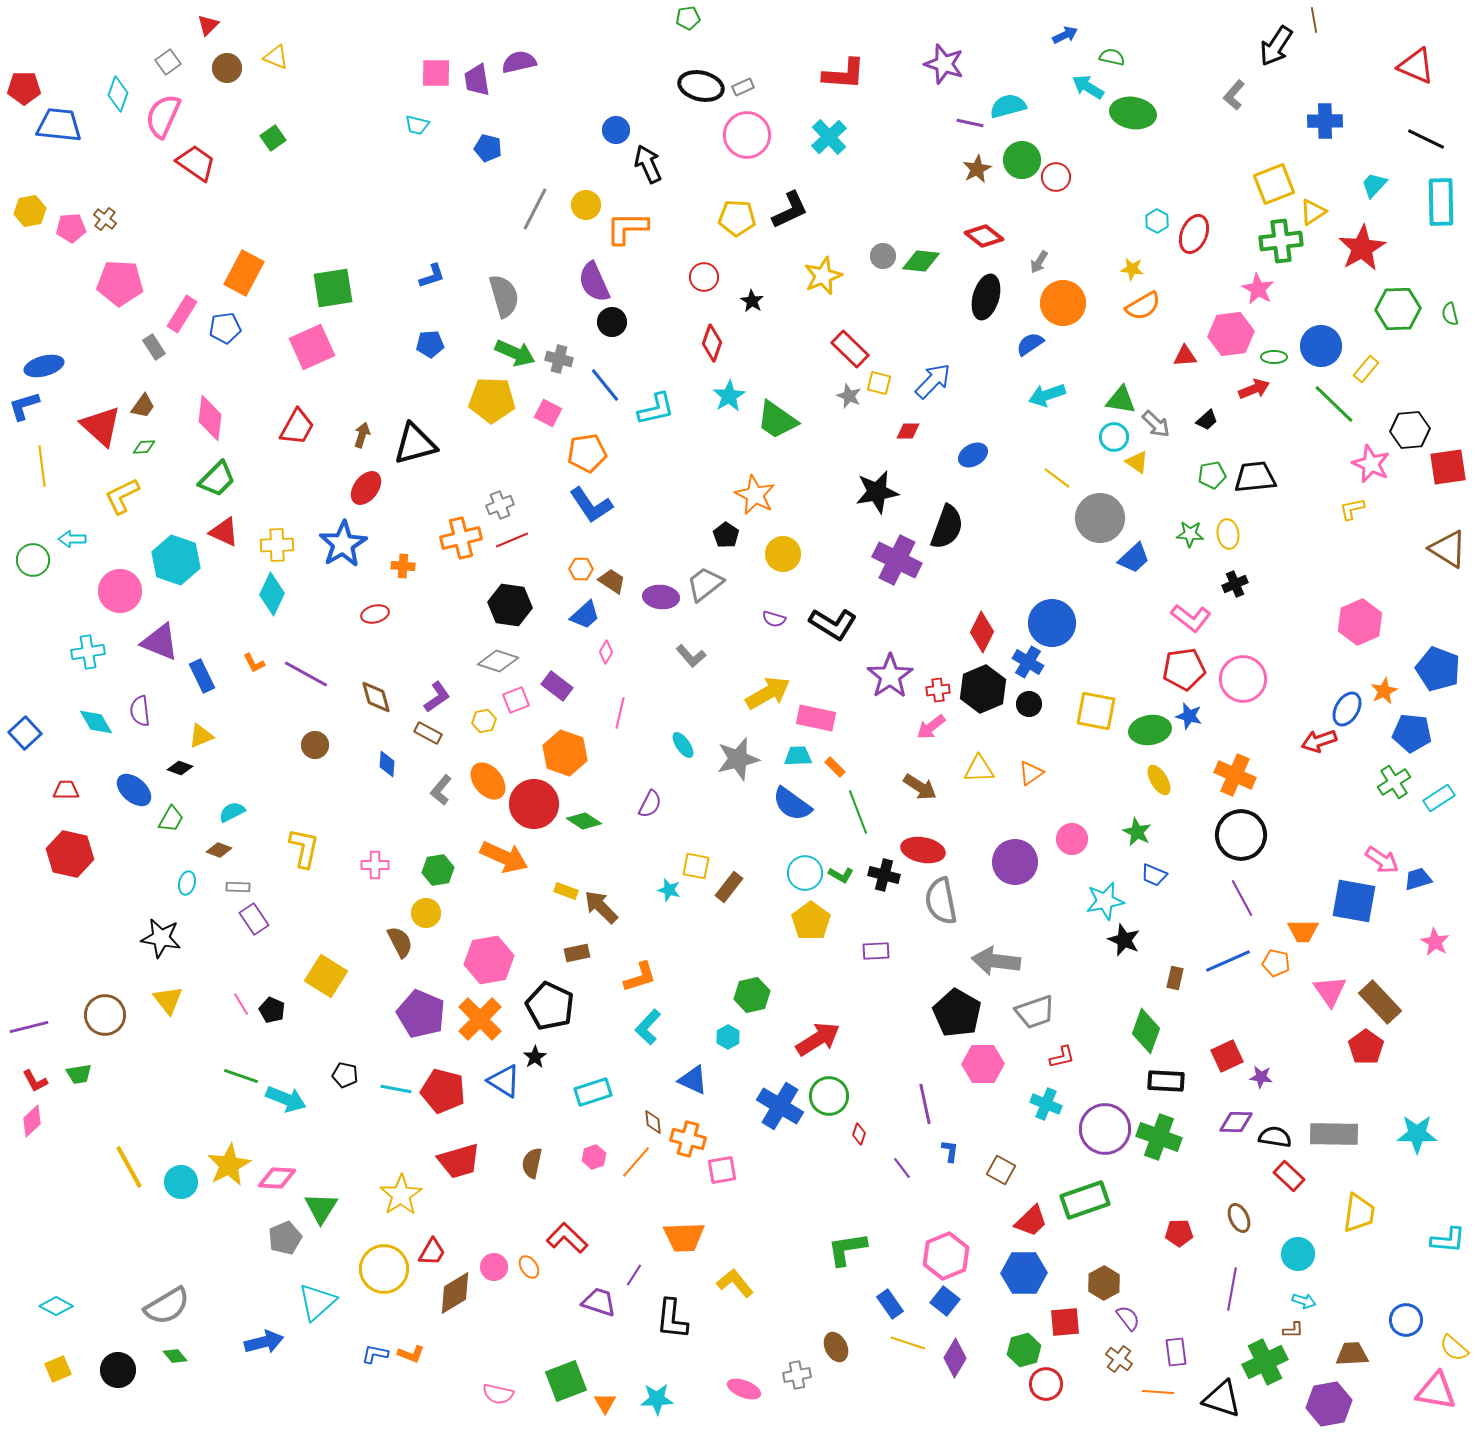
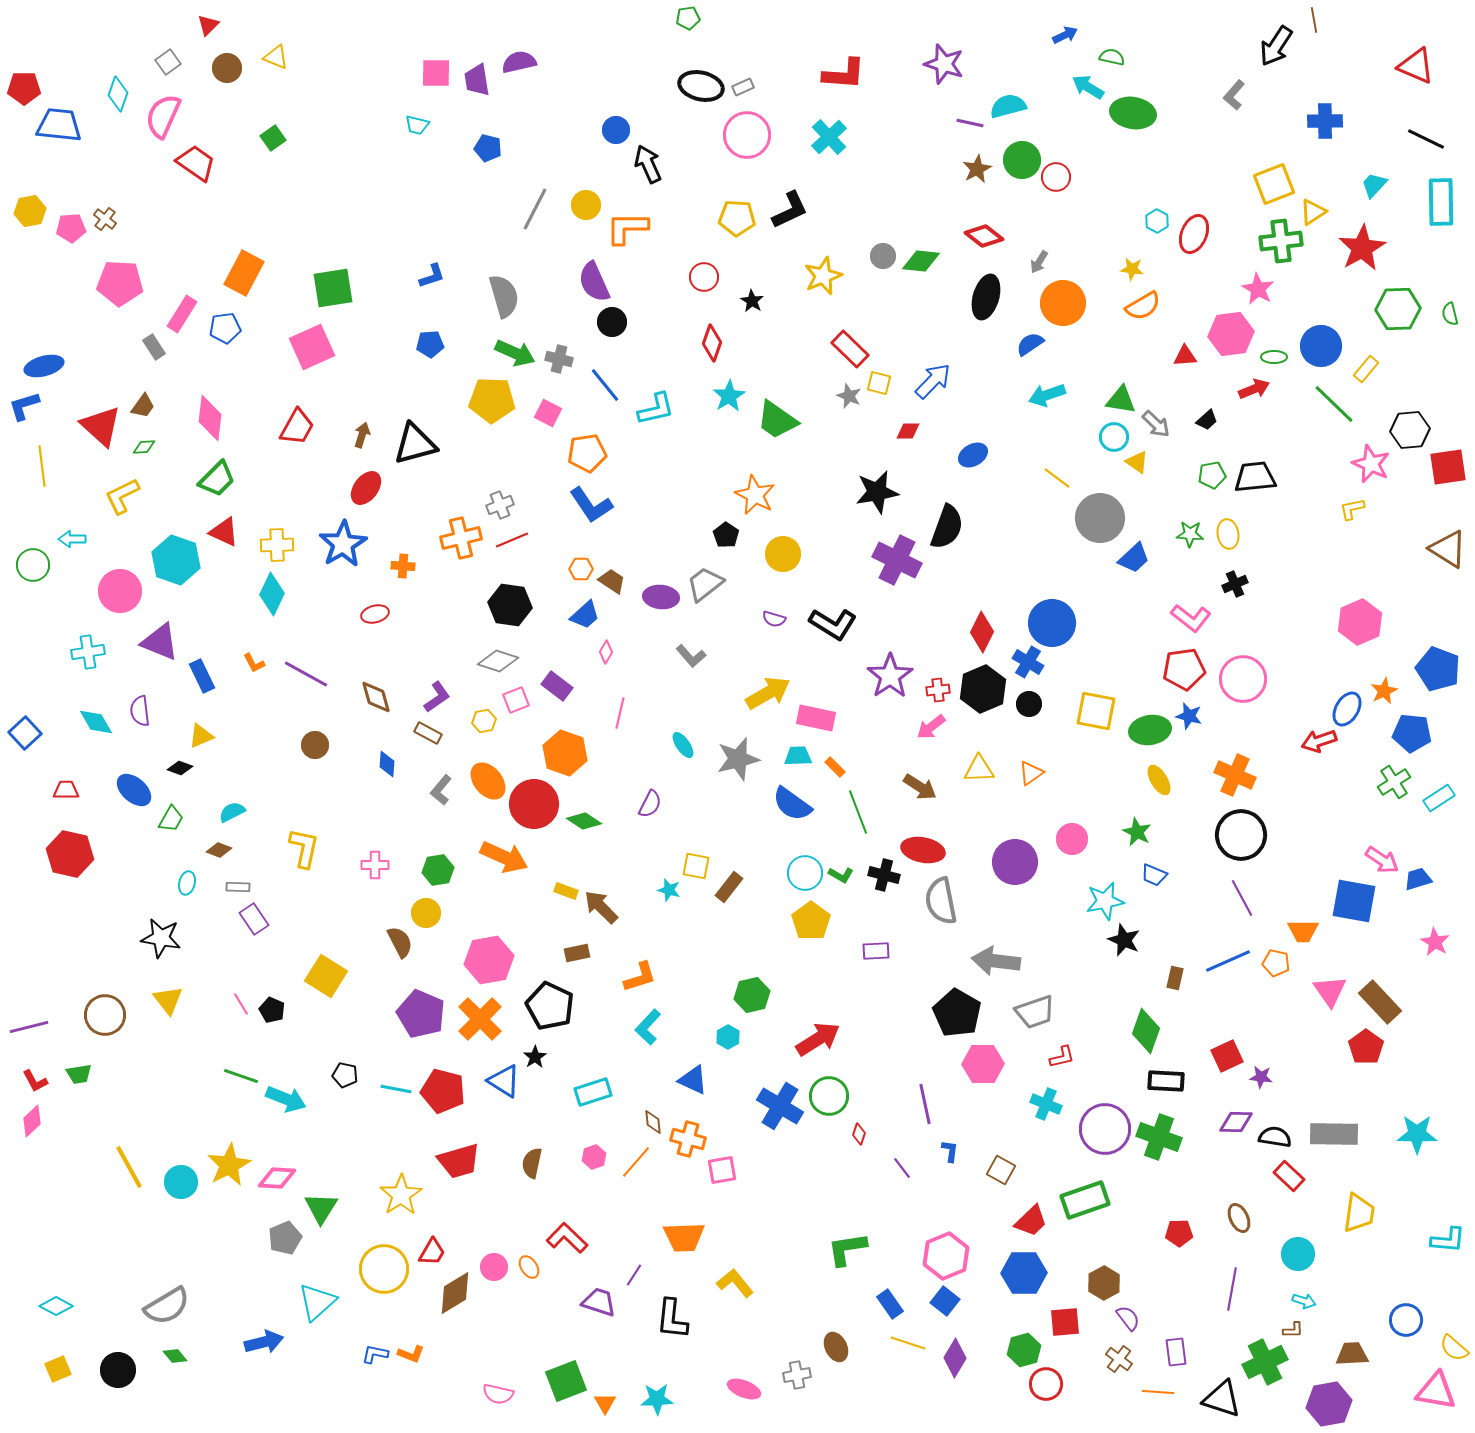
green circle at (33, 560): moved 5 px down
